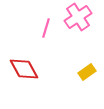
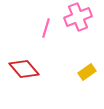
pink cross: rotated 12 degrees clockwise
red diamond: rotated 12 degrees counterclockwise
